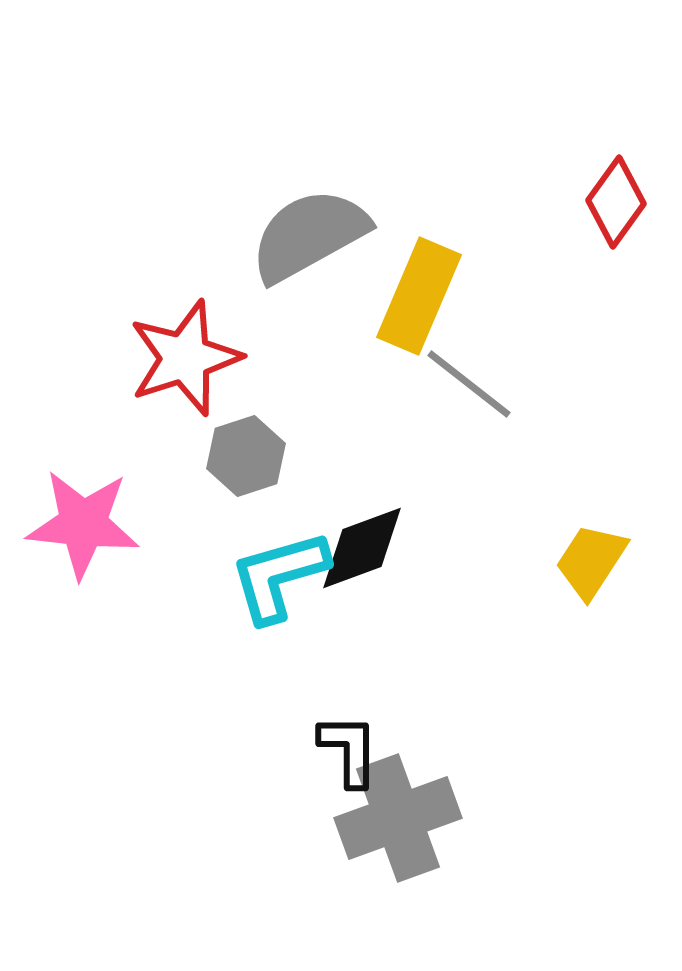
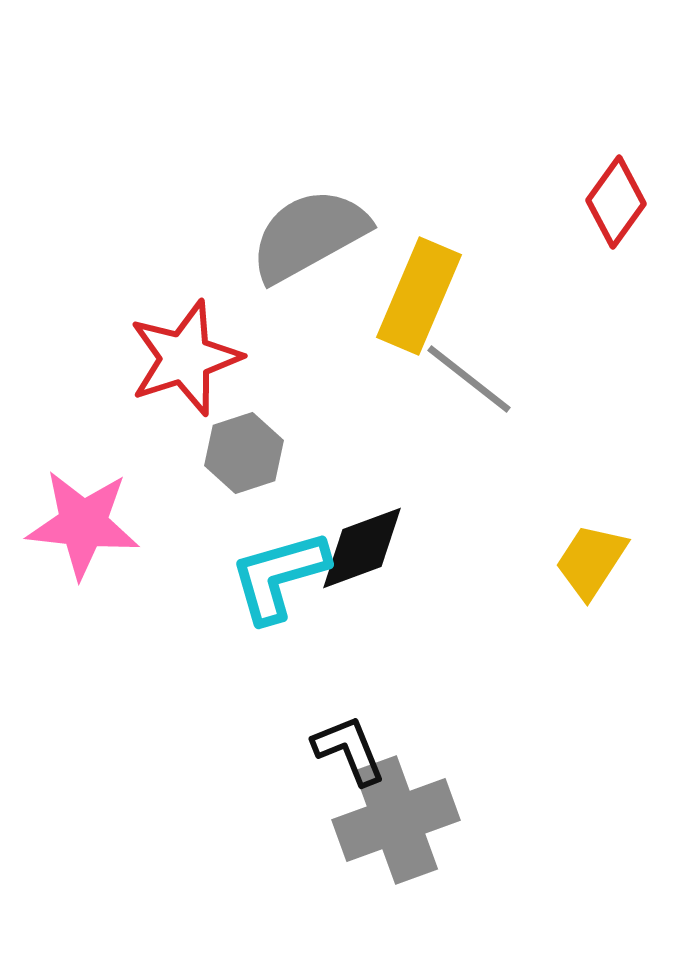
gray line: moved 5 px up
gray hexagon: moved 2 px left, 3 px up
black L-shape: rotated 22 degrees counterclockwise
gray cross: moved 2 px left, 2 px down
